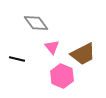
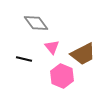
black line: moved 7 px right
